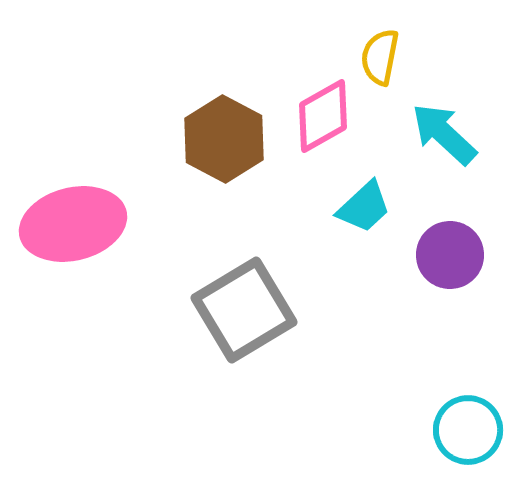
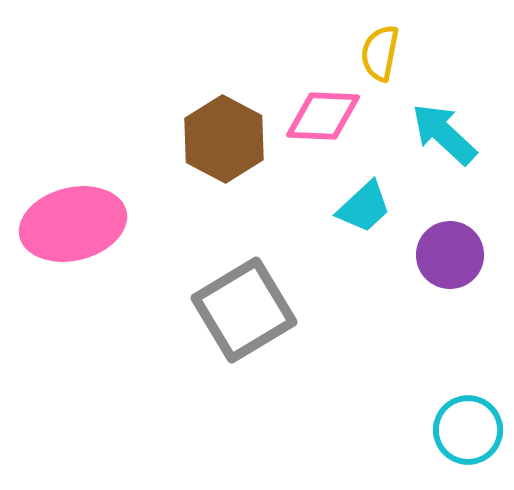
yellow semicircle: moved 4 px up
pink diamond: rotated 32 degrees clockwise
